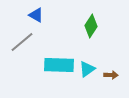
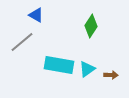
cyan rectangle: rotated 8 degrees clockwise
